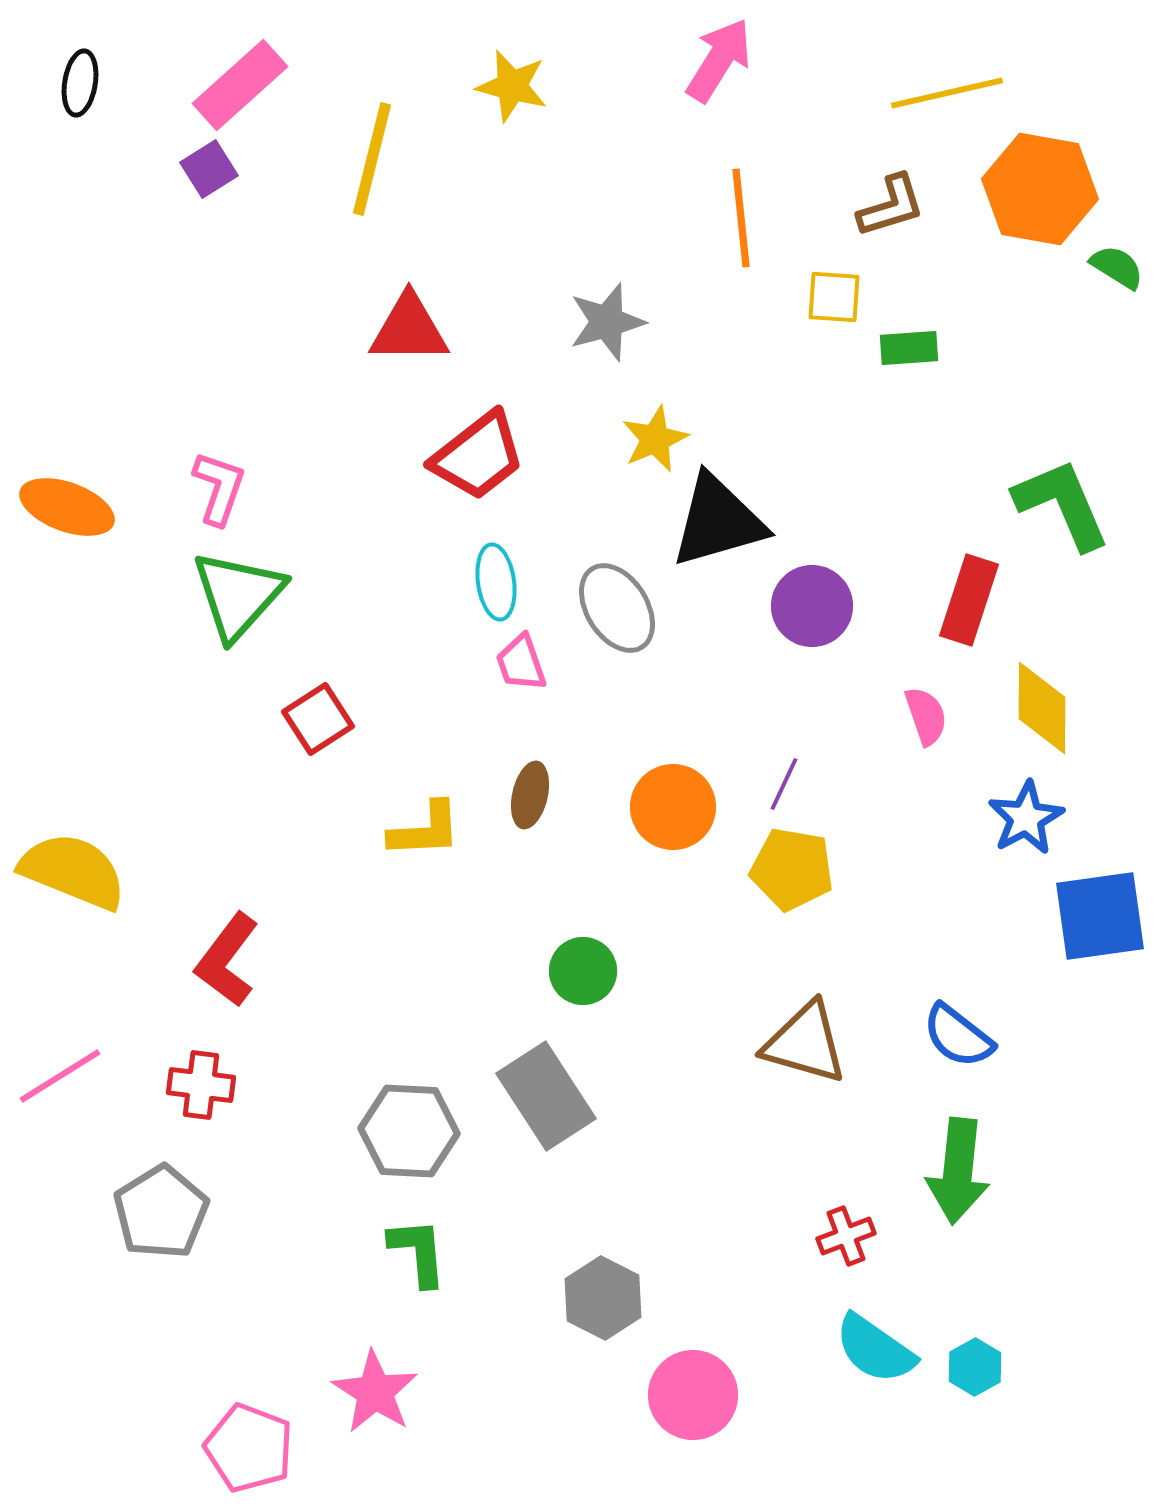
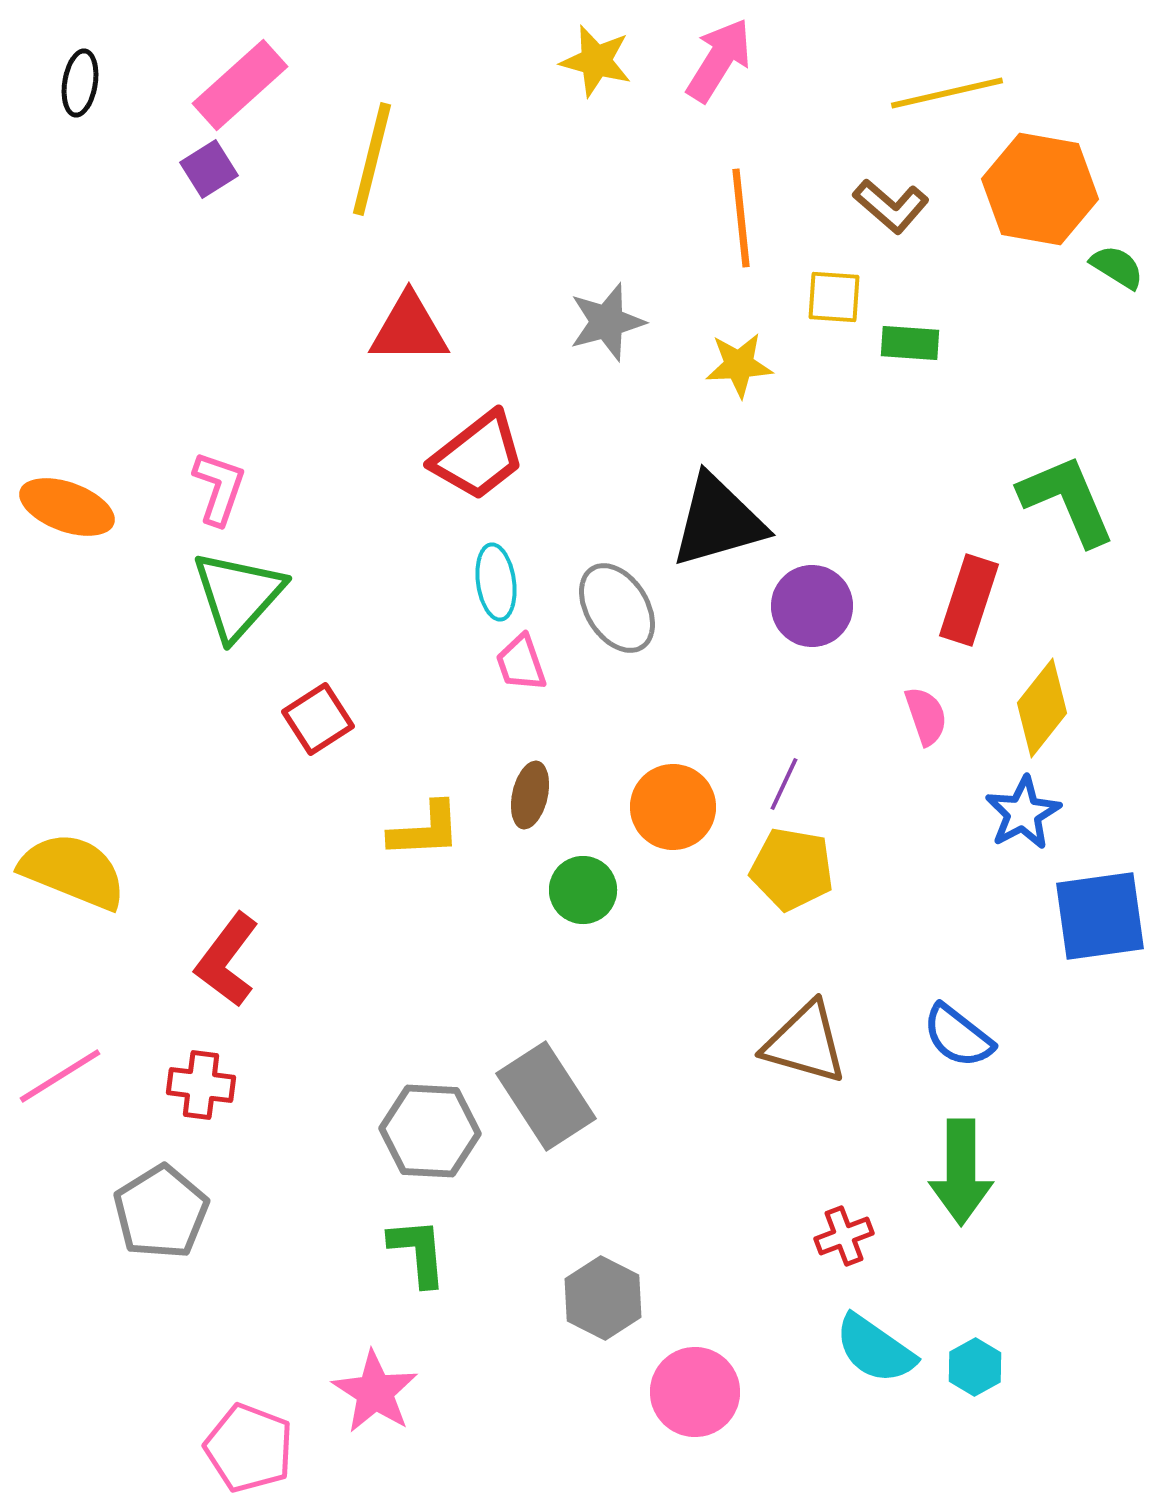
yellow star at (512, 86): moved 84 px right, 25 px up
brown L-shape at (891, 206): rotated 58 degrees clockwise
green rectangle at (909, 348): moved 1 px right, 5 px up; rotated 8 degrees clockwise
yellow star at (655, 439): moved 84 px right, 74 px up; rotated 20 degrees clockwise
green L-shape at (1062, 504): moved 5 px right, 4 px up
yellow diamond at (1042, 708): rotated 38 degrees clockwise
blue star at (1026, 818): moved 3 px left, 5 px up
green circle at (583, 971): moved 81 px up
gray hexagon at (409, 1131): moved 21 px right
green arrow at (958, 1171): moved 3 px right, 1 px down; rotated 6 degrees counterclockwise
red cross at (846, 1236): moved 2 px left
pink circle at (693, 1395): moved 2 px right, 3 px up
